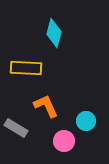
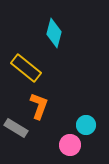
yellow rectangle: rotated 36 degrees clockwise
orange L-shape: moved 7 px left; rotated 44 degrees clockwise
cyan circle: moved 4 px down
pink circle: moved 6 px right, 4 px down
